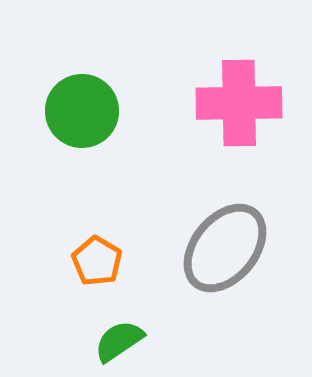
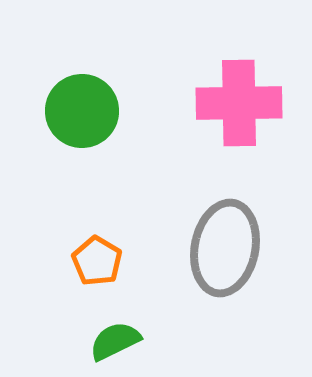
gray ellipse: rotated 28 degrees counterclockwise
green semicircle: moved 4 px left; rotated 8 degrees clockwise
